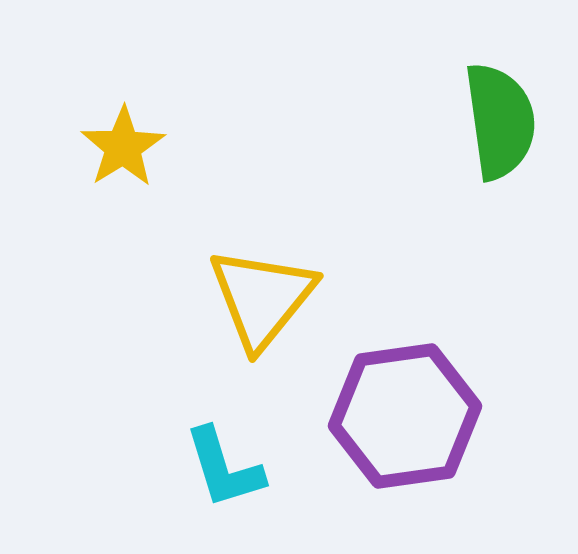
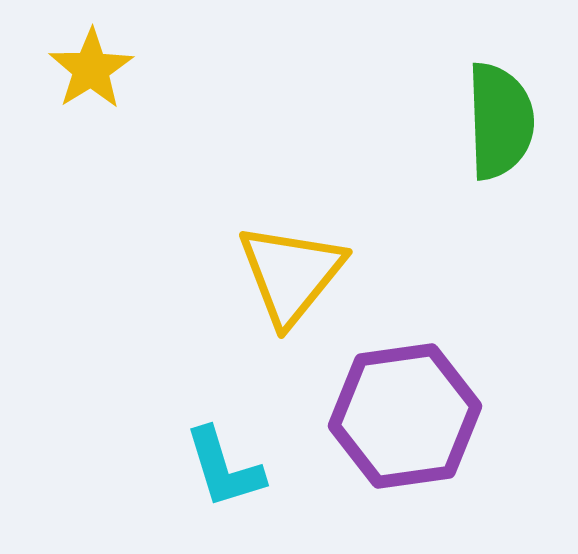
green semicircle: rotated 6 degrees clockwise
yellow star: moved 32 px left, 78 px up
yellow triangle: moved 29 px right, 24 px up
